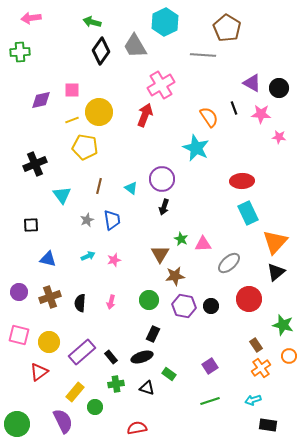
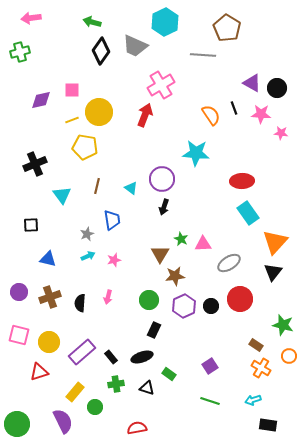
gray trapezoid at (135, 46): rotated 36 degrees counterclockwise
green cross at (20, 52): rotated 12 degrees counterclockwise
black circle at (279, 88): moved 2 px left
orange semicircle at (209, 117): moved 2 px right, 2 px up
pink star at (279, 137): moved 2 px right, 4 px up
cyan star at (196, 148): moved 5 px down; rotated 20 degrees counterclockwise
brown line at (99, 186): moved 2 px left
cyan rectangle at (248, 213): rotated 10 degrees counterclockwise
gray star at (87, 220): moved 14 px down
gray ellipse at (229, 263): rotated 10 degrees clockwise
black triangle at (276, 272): moved 3 px left; rotated 12 degrees counterclockwise
red circle at (249, 299): moved 9 px left
pink arrow at (111, 302): moved 3 px left, 5 px up
purple hexagon at (184, 306): rotated 25 degrees clockwise
black rectangle at (153, 334): moved 1 px right, 4 px up
brown rectangle at (256, 345): rotated 24 degrees counterclockwise
orange cross at (261, 368): rotated 24 degrees counterclockwise
red triangle at (39, 372): rotated 18 degrees clockwise
green line at (210, 401): rotated 36 degrees clockwise
